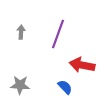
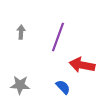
purple line: moved 3 px down
blue semicircle: moved 2 px left
